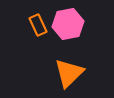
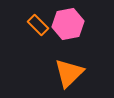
orange rectangle: rotated 20 degrees counterclockwise
